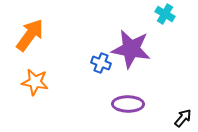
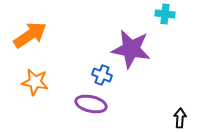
cyan cross: rotated 24 degrees counterclockwise
orange arrow: rotated 20 degrees clockwise
blue cross: moved 1 px right, 12 px down
purple ellipse: moved 37 px left; rotated 12 degrees clockwise
black arrow: moved 3 px left; rotated 36 degrees counterclockwise
